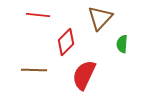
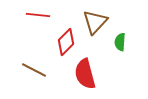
brown triangle: moved 5 px left, 4 px down
green semicircle: moved 2 px left, 2 px up
brown line: rotated 25 degrees clockwise
red semicircle: moved 1 px right, 1 px up; rotated 40 degrees counterclockwise
